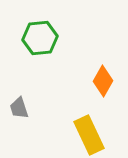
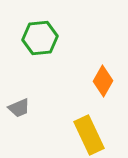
gray trapezoid: rotated 95 degrees counterclockwise
